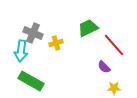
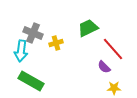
red line: moved 1 px left, 4 px down
